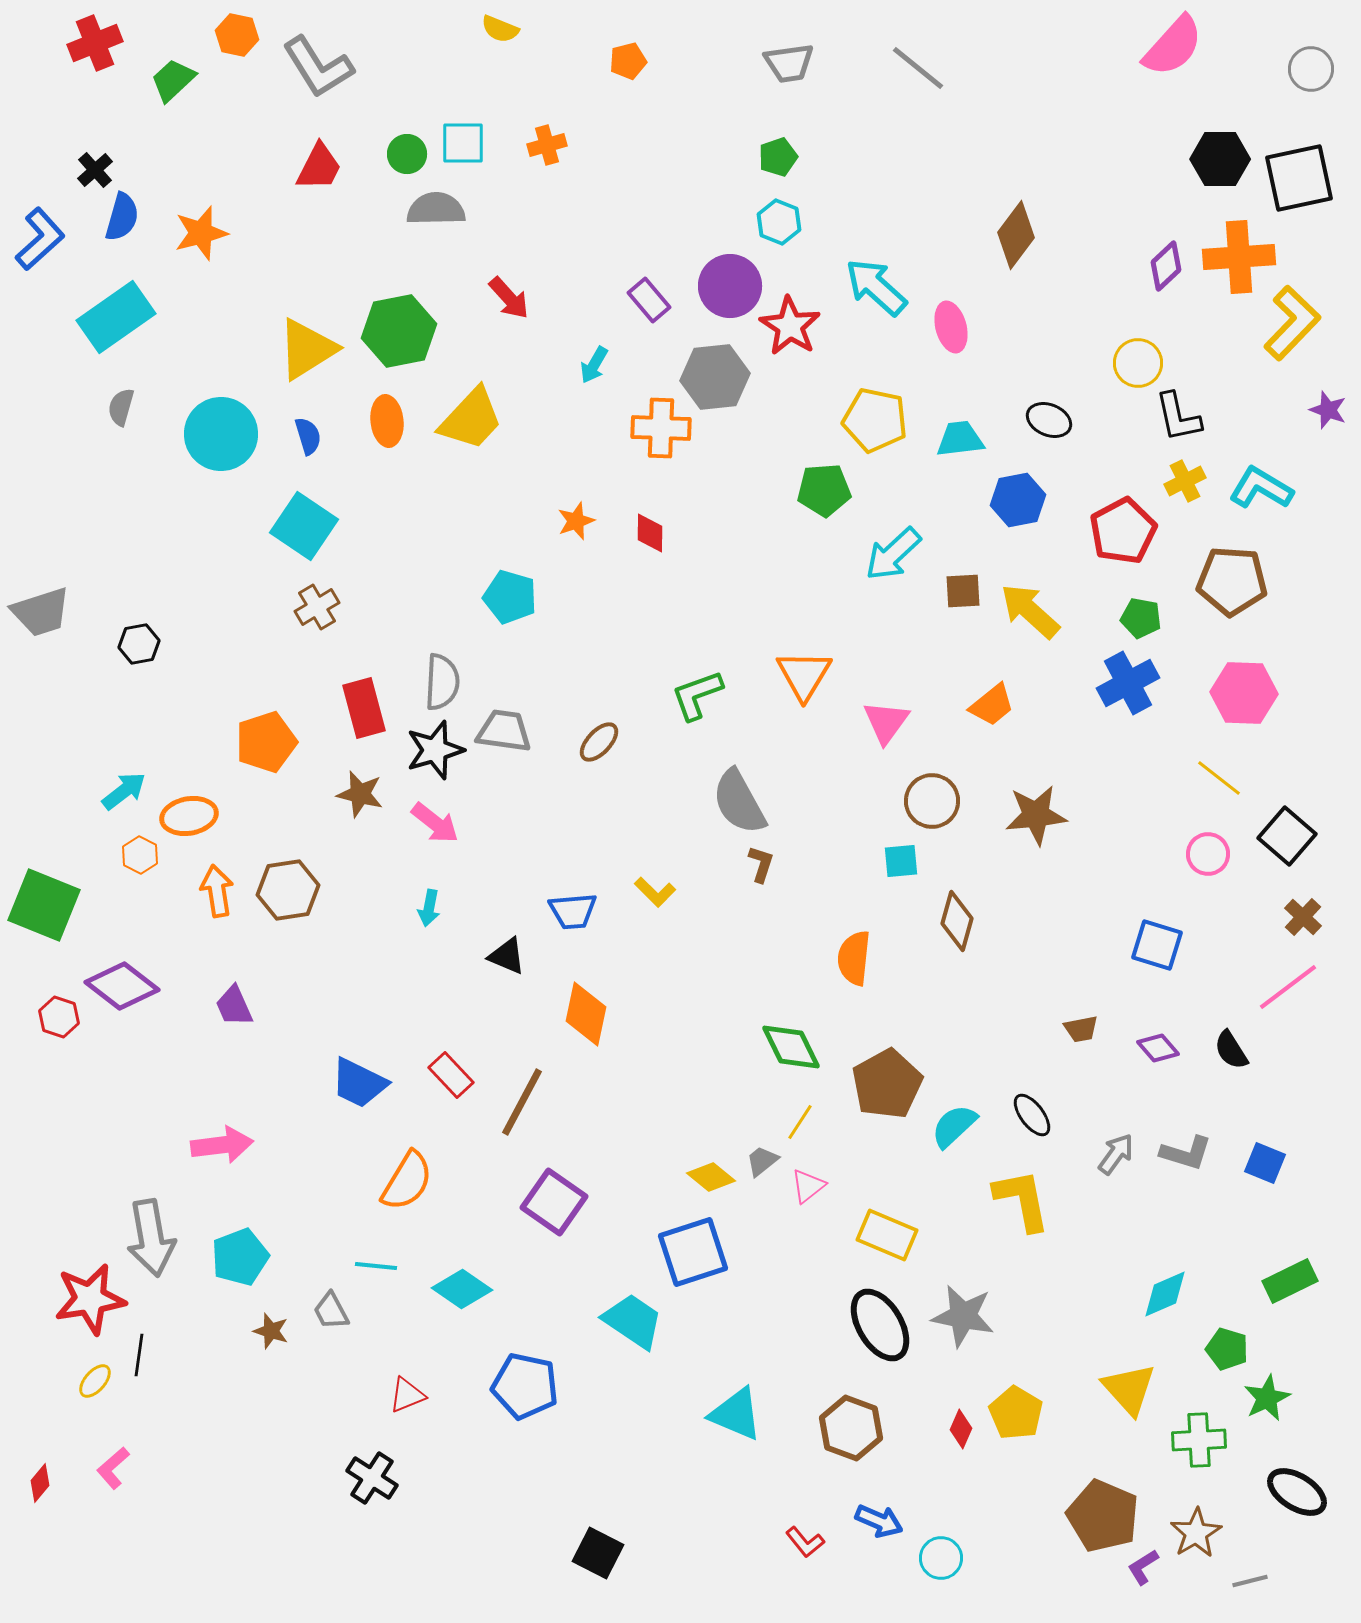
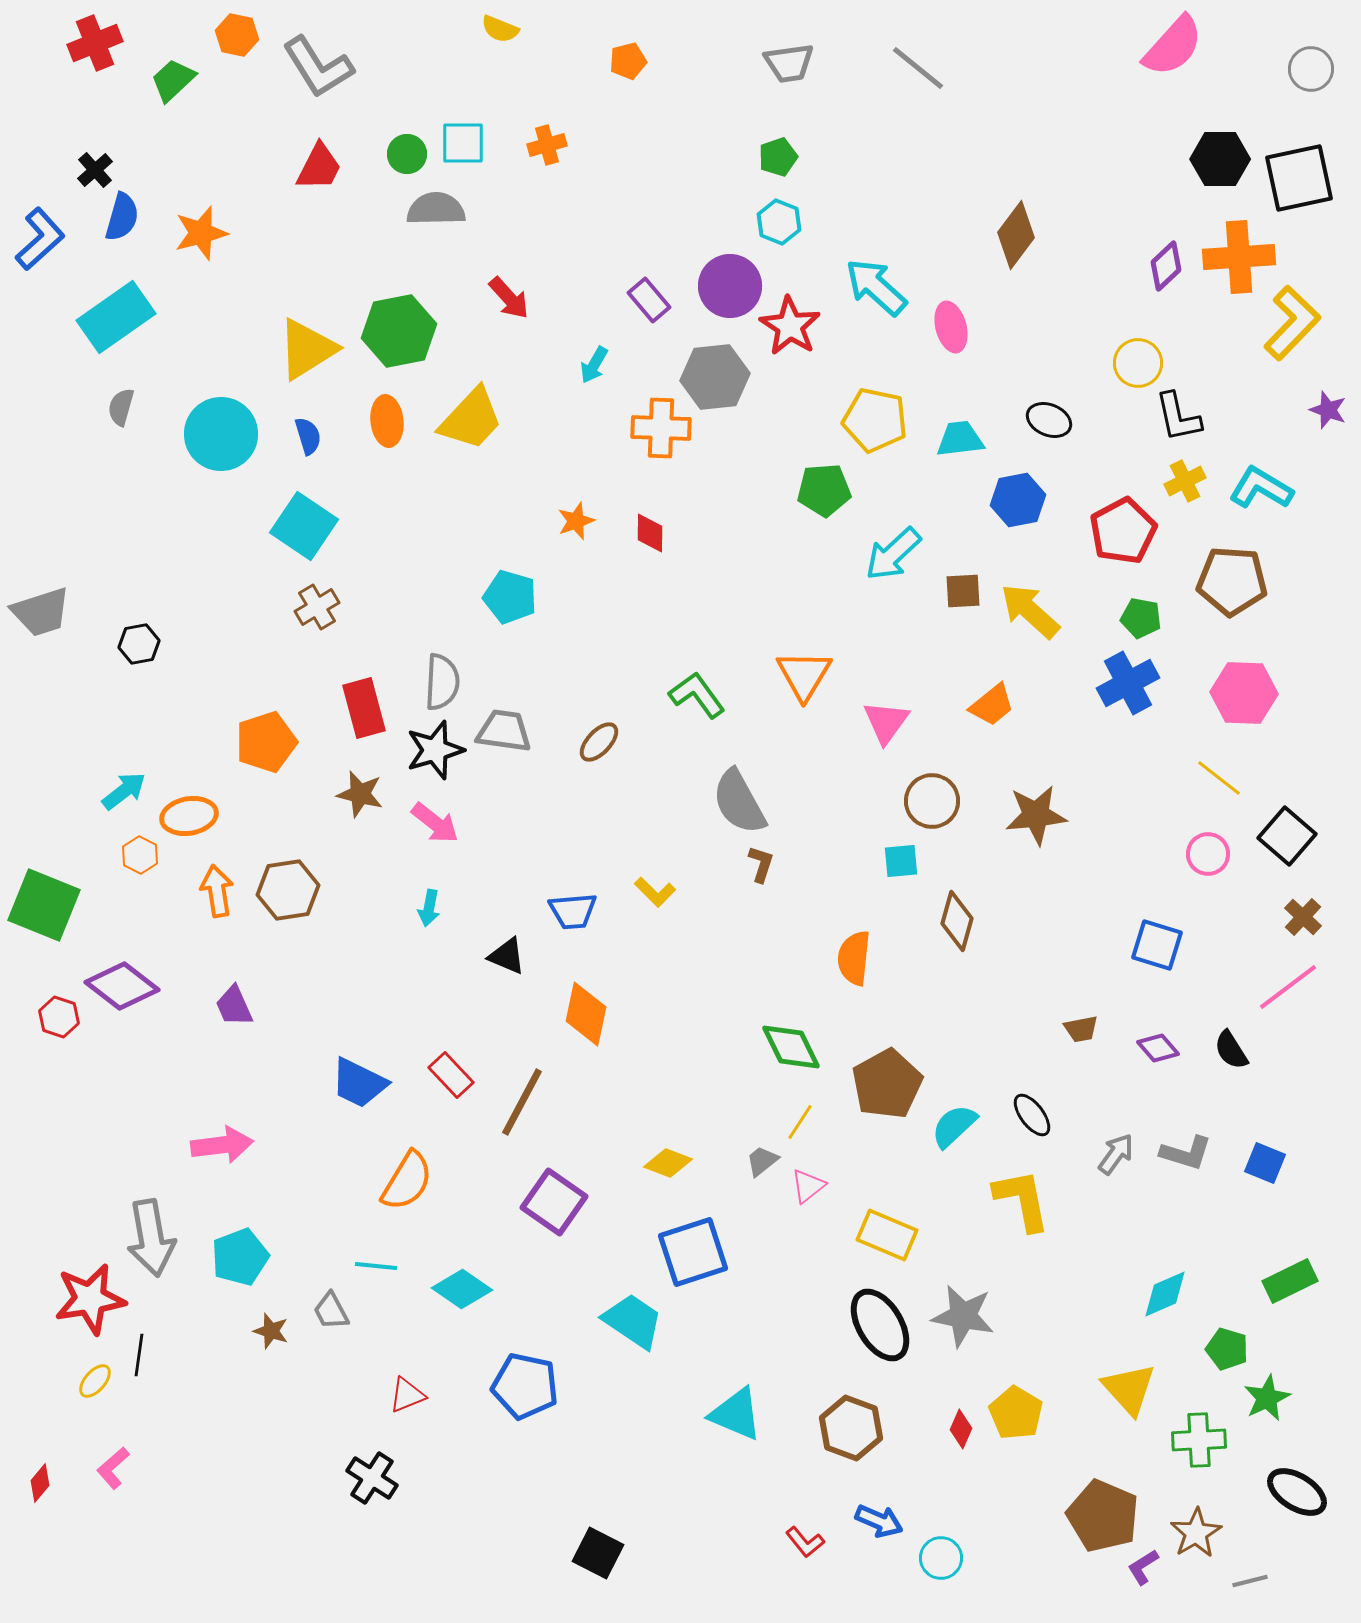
green L-shape at (697, 695): rotated 74 degrees clockwise
yellow diamond at (711, 1177): moved 43 px left, 14 px up; rotated 18 degrees counterclockwise
